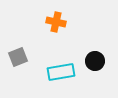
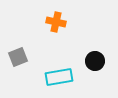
cyan rectangle: moved 2 px left, 5 px down
